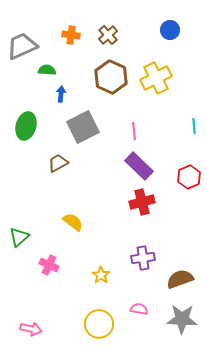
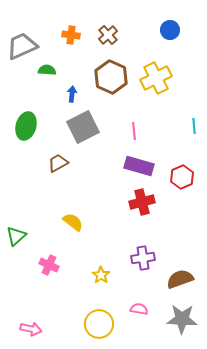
blue arrow: moved 11 px right
purple rectangle: rotated 28 degrees counterclockwise
red hexagon: moved 7 px left
green triangle: moved 3 px left, 1 px up
